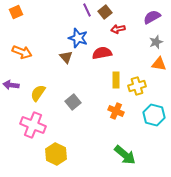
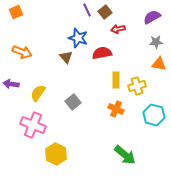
gray star: rotated 16 degrees clockwise
purple arrow: moved 1 px up
orange cross: moved 2 px up
